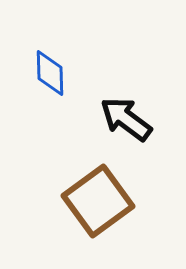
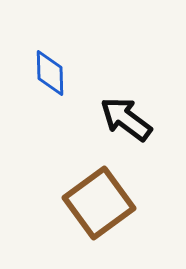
brown square: moved 1 px right, 2 px down
